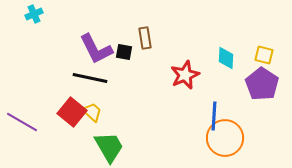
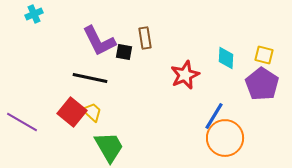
purple L-shape: moved 3 px right, 8 px up
blue line: rotated 28 degrees clockwise
